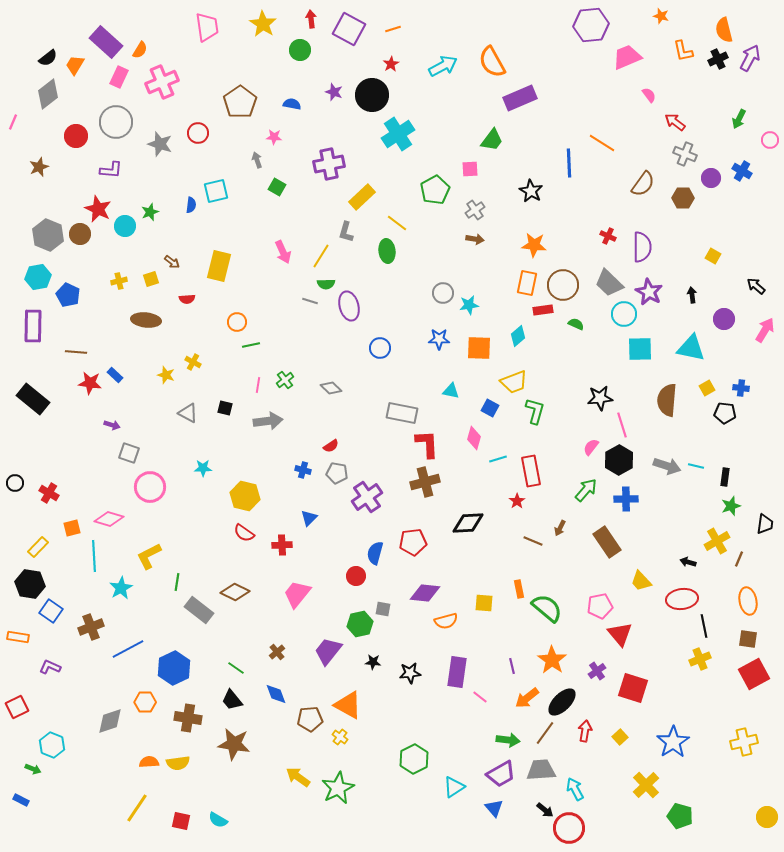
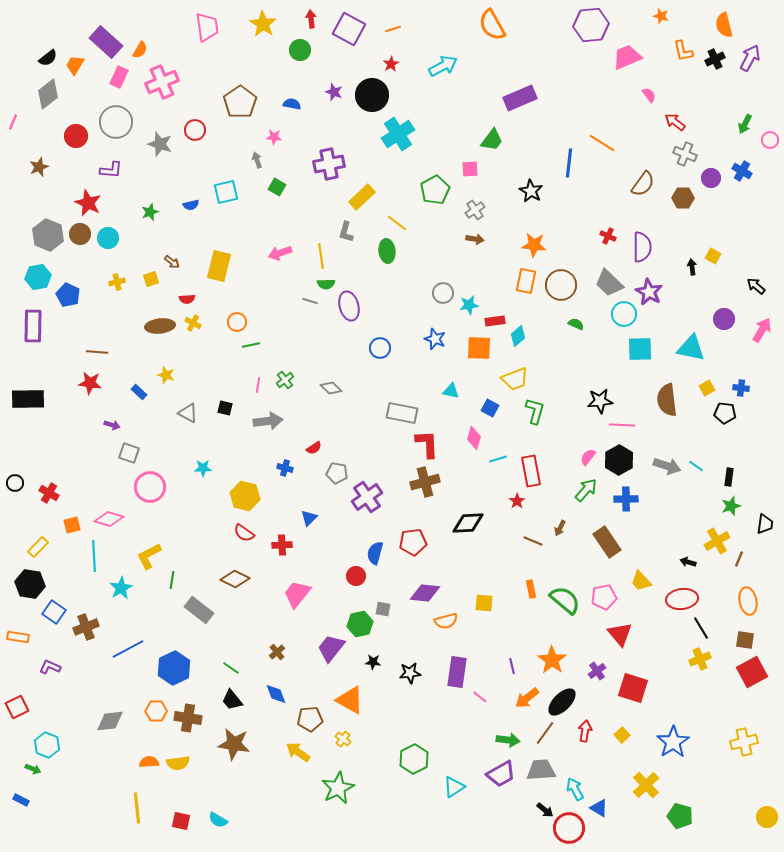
orange semicircle at (724, 30): moved 5 px up
black cross at (718, 59): moved 3 px left
orange semicircle at (492, 62): moved 37 px up
green arrow at (739, 119): moved 6 px right, 5 px down
red circle at (198, 133): moved 3 px left, 3 px up
blue line at (569, 163): rotated 8 degrees clockwise
cyan square at (216, 191): moved 10 px right, 1 px down
blue semicircle at (191, 205): rotated 70 degrees clockwise
red star at (98, 209): moved 10 px left, 6 px up
cyan circle at (125, 226): moved 17 px left, 12 px down
pink arrow at (283, 252): moved 3 px left, 1 px down; rotated 95 degrees clockwise
yellow line at (321, 256): rotated 40 degrees counterclockwise
yellow cross at (119, 281): moved 2 px left, 1 px down
orange rectangle at (527, 283): moved 1 px left, 2 px up
brown circle at (563, 285): moved 2 px left
black arrow at (692, 295): moved 28 px up
red rectangle at (543, 310): moved 48 px left, 11 px down
brown ellipse at (146, 320): moved 14 px right, 6 px down; rotated 12 degrees counterclockwise
pink arrow at (765, 330): moved 3 px left
blue star at (439, 339): moved 4 px left; rotated 20 degrees clockwise
brown line at (76, 352): moved 21 px right
yellow cross at (193, 362): moved 39 px up
blue rectangle at (115, 375): moved 24 px right, 17 px down
yellow trapezoid at (514, 382): moved 1 px right, 3 px up
black star at (600, 398): moved 3 px down
black rectangle at (33, 399): moved 5 px left; rotated 40 degrees counterclockwise
brown semicircle at (667, 400): rotated 12 degrees counterclockwise
pink line at (622, 425): rotated 70 degrees counterclockwise
red semicircle at (331, 446): moved 17 px left, 2 px down
pink semicircle at (591, 447): moved 3 px left, 10 px down
cyan line at (696, 466): rotated 21 degrees clockwise
blue cross at (303, 470): moved 18 px left, 2 px up
black rectangle at (725, 477): moved 4 px right
orange square at (72, 528): moved 3 px up
green line at (177, 582): moved 5 px left, 2 px up
orange rectangle at (519, 589): moved 12 px right
brown diamond at (235, 592): moved 13 px up
pink pentagon at (600, 606): moved 4 px right, 9 px up
green semicircle at (547, 608): moved 18 px right, 8 px up
blue square at (51, 611): moved 3 px right, 1 px down
black line at (704, 626): moved 3 px left, 2 px down; rotated 20 degrees counterclockwise
brown cross at (91, 627): moved 5 px left
brown square at (748, 639): moved 3 px left, 1 px down
purple trapezoid at (328, 651): moved 3 px right, 3 px up
green line at (236, 668): moved 5 px left
red square at (754, 674): moved 2 px left, 2 px up
orange hexagon at (145, 702): moved 11 px right, 9 px down
orange triangle at (348, 705): moved 2 px right, 5 px up
gray diamond at (110, 721): rotated 12 degrees clockwise
yellow cross at (340, 737): moved 3 px right, 2 px down
yellow square at (620, 737): moved 2 px right, 2 px up
cyan hexagon at (52, 745): moved 5 px left
yellow arrow at (298, 777): moved 25 px up
yellow line at (137, 808): rotated 40 degrees counterclockwise
blue triangle at (494, 808): moved 105 px right; rotated 18 degrees counterclockwise
